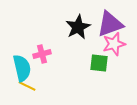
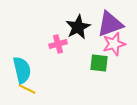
pink cross: moved 16 px right, 10 px up
cyan semicircle: moved 2 px down
yellow line: moved 3 px down
